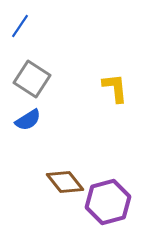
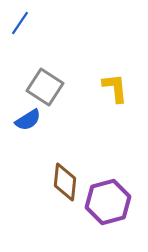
blue line: moved 3 px up
gray square: moved 13 px right, 8 px down
brown diamond: rotated 45 degrees clockwise
